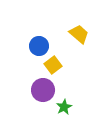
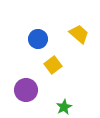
blue circle: moved 1 px left, 7 px up
purple circle: moved 17 px left
